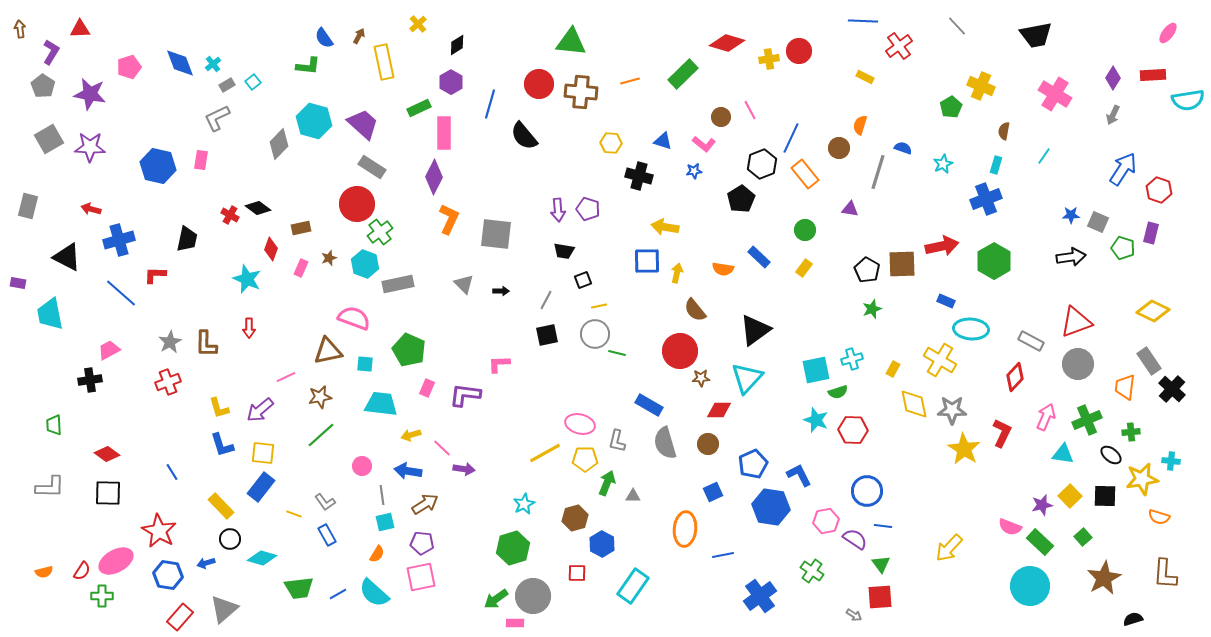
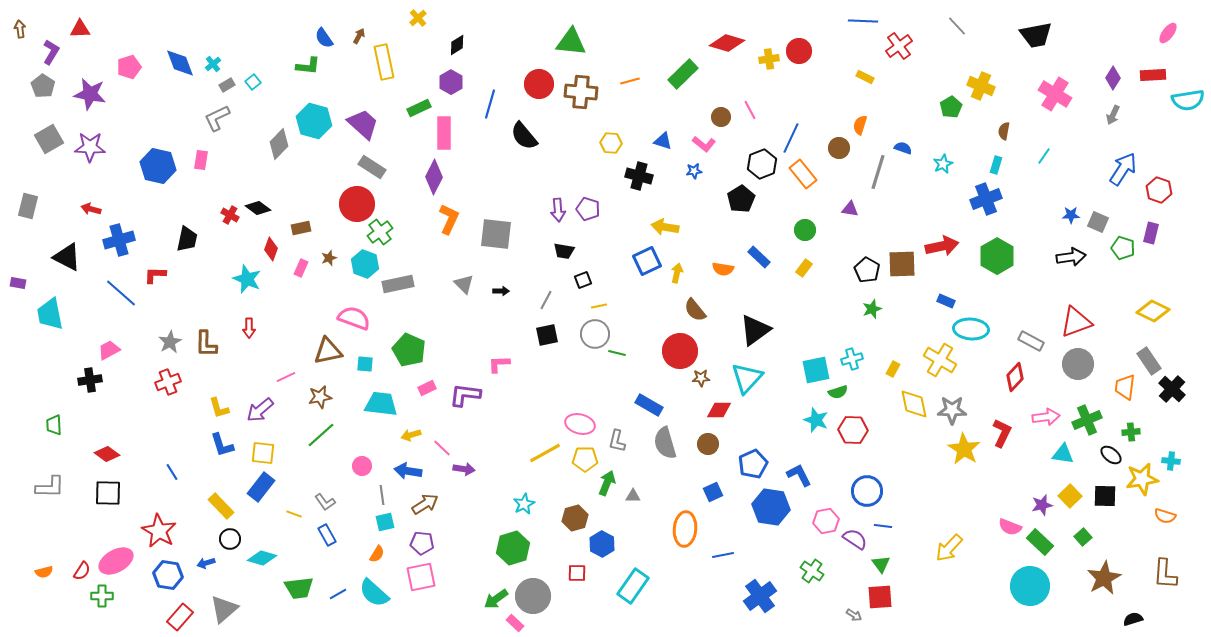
yellow cross at (418, 24): moved 6 px up
orange rectangle at (805, 174): moved 2 px left
blue square at (647, 261): rotated 24 degrees counterclockwise
green hexagon at (994, 261): moved 3 px right, 5 px up
pink rectangle at (427, 388): rotated 42 degrees clockwise
pink arrow at (1046, 417): rotated 60 degrees clockwise
orange semicircle at (1159, 517): moved 6 px right, 1 px up
pink rectangle at (515, 623): rotated 42 degrees clockwise
